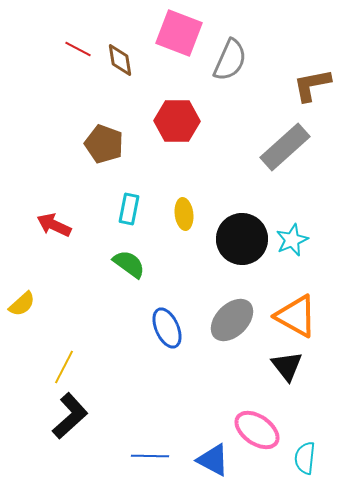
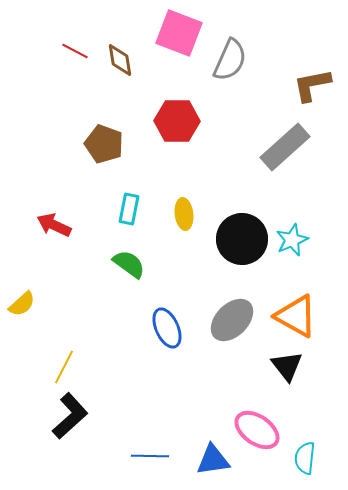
red line: moved 3 px left, 2 px down
blue triangle: rotated 36 degrees counterclockwise
